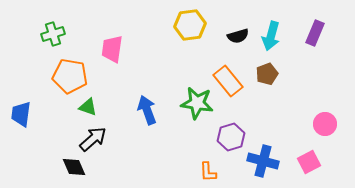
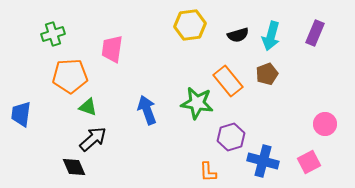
black semicircle: moved 1 px up
orange pentagon: rotated 12 degrees counterclockwise
